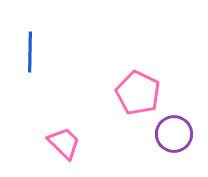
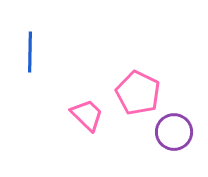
purple circle: moved 2 px up
pink trapezoid: moved 23 px right, 28 px up
